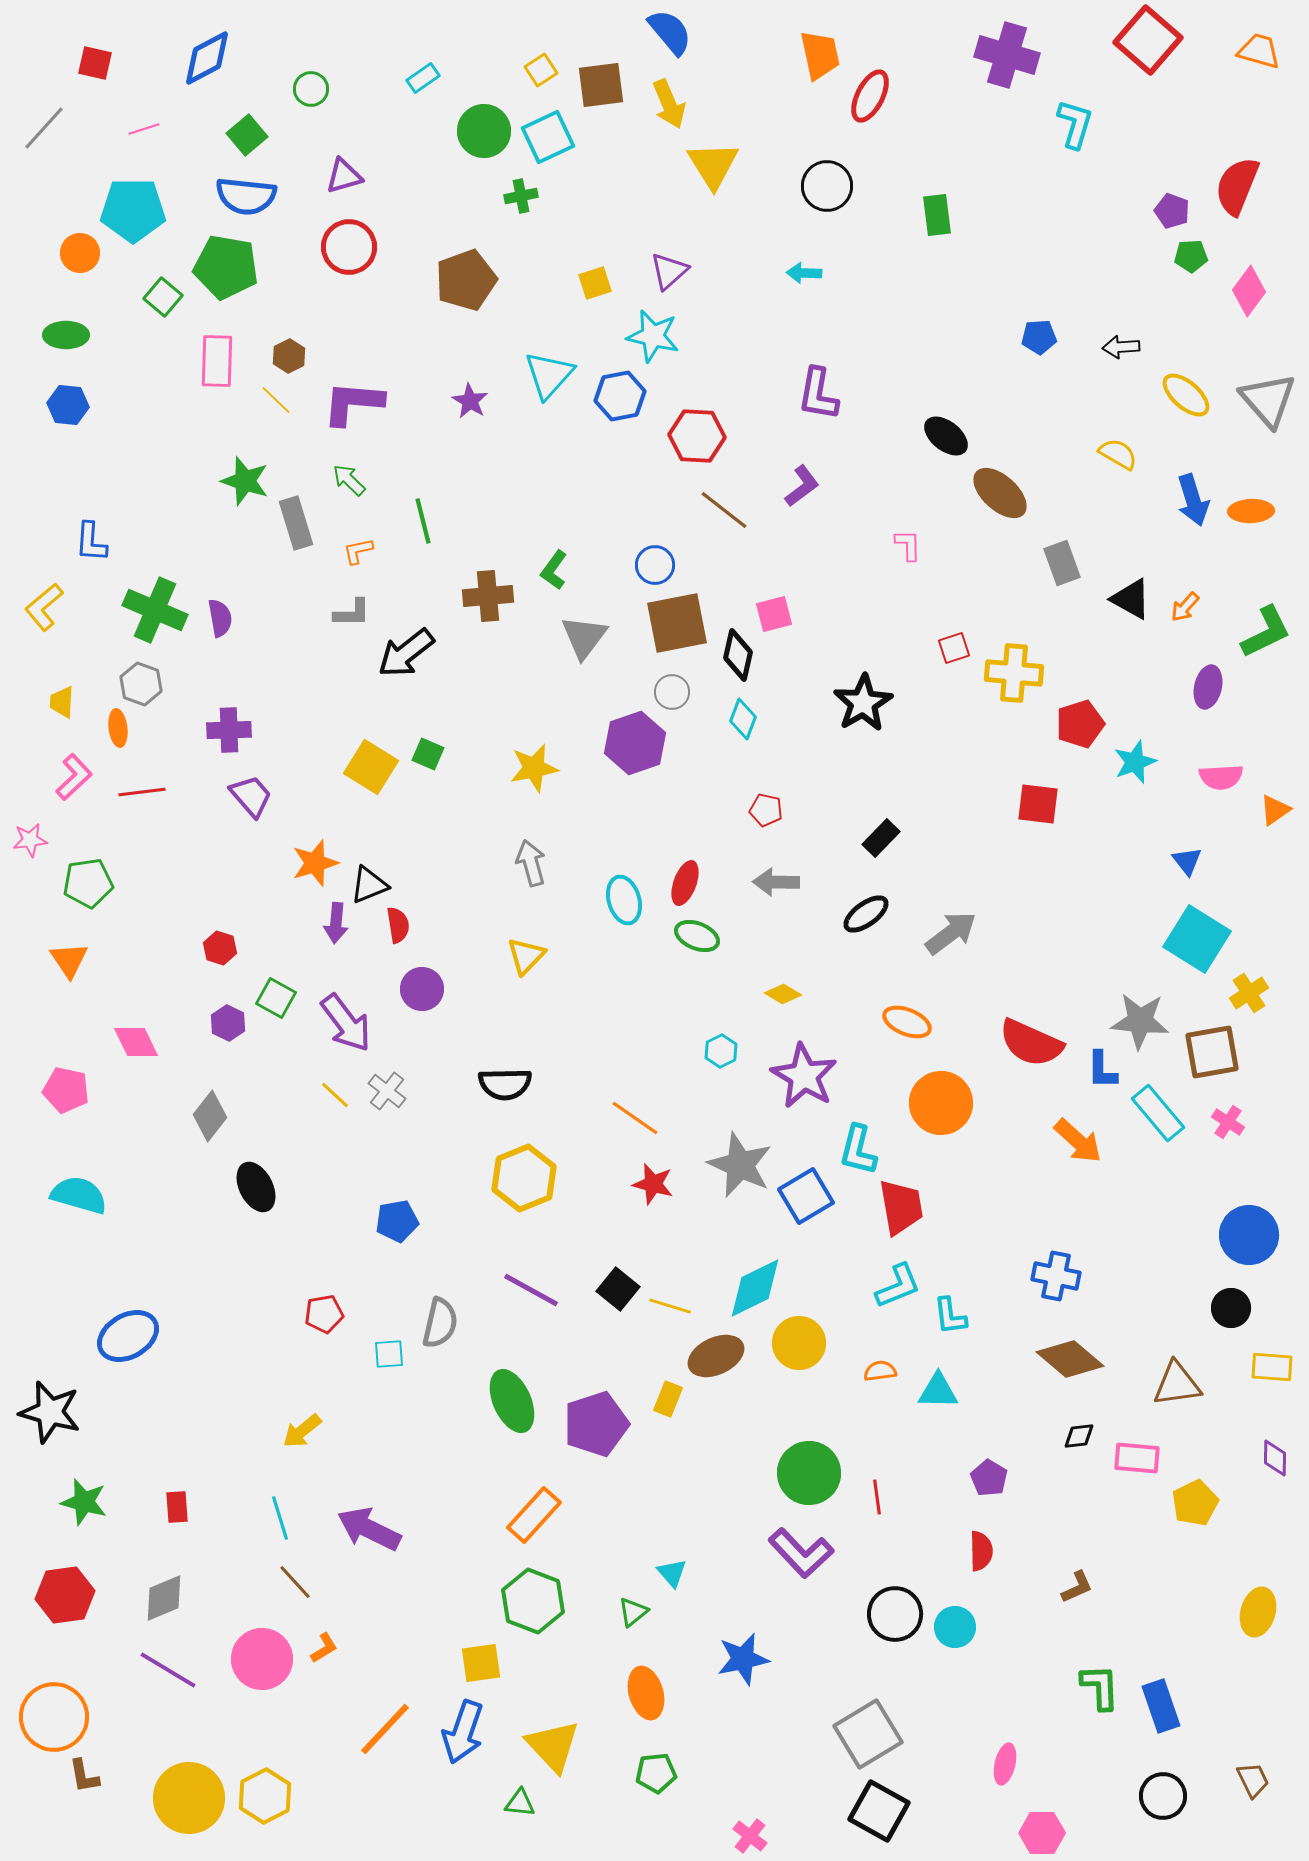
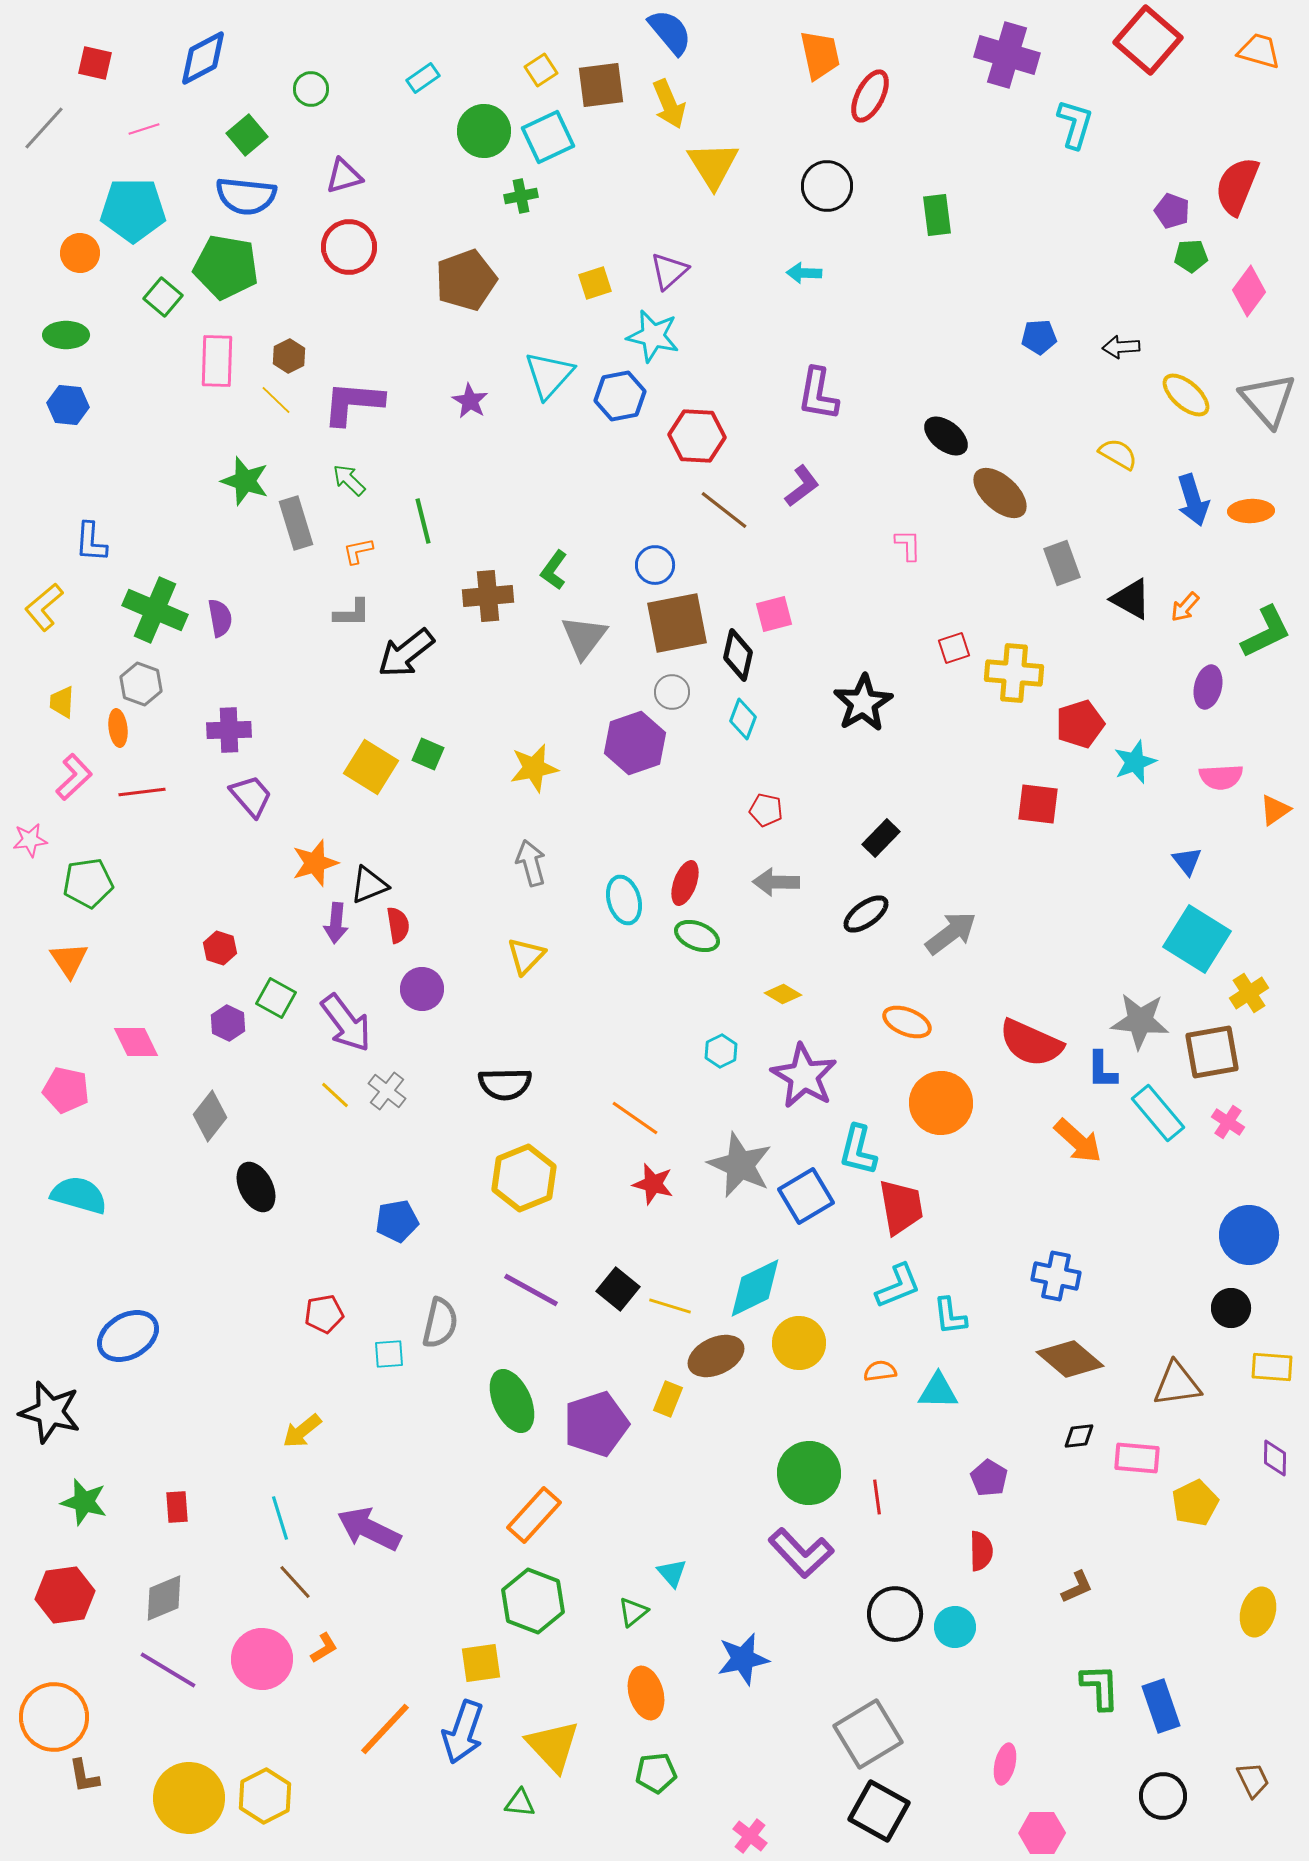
blue diamond at (207, 58): moved 4 px left
